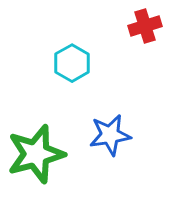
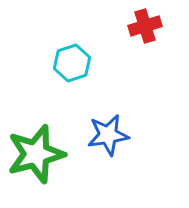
cyan hexagon: rotated 12 degrees clockwise
blue star: moved 2 px left
